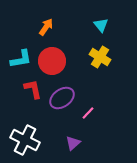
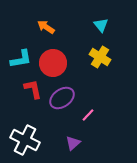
orange arrow: rotated 90 degrees counterclockwise
red circle: moved 1 px right, 2 px down
pink line: moved 2 px down
